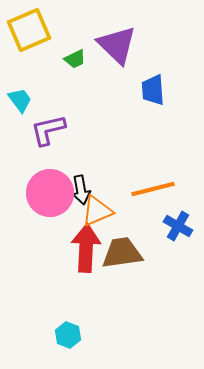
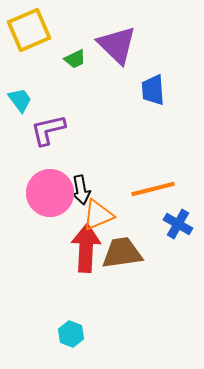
orange triangle: moved 1 px right, 4 px down
blue cross: moved 2 px up
cyan hexagon: moved 3 px right, 1 px up
